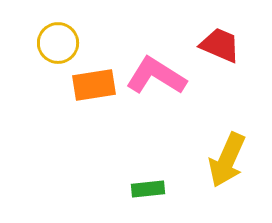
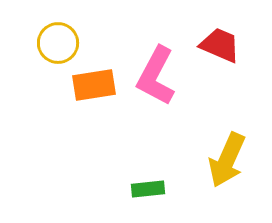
pink L-shape: rotated 94 degrees counterclockwise
